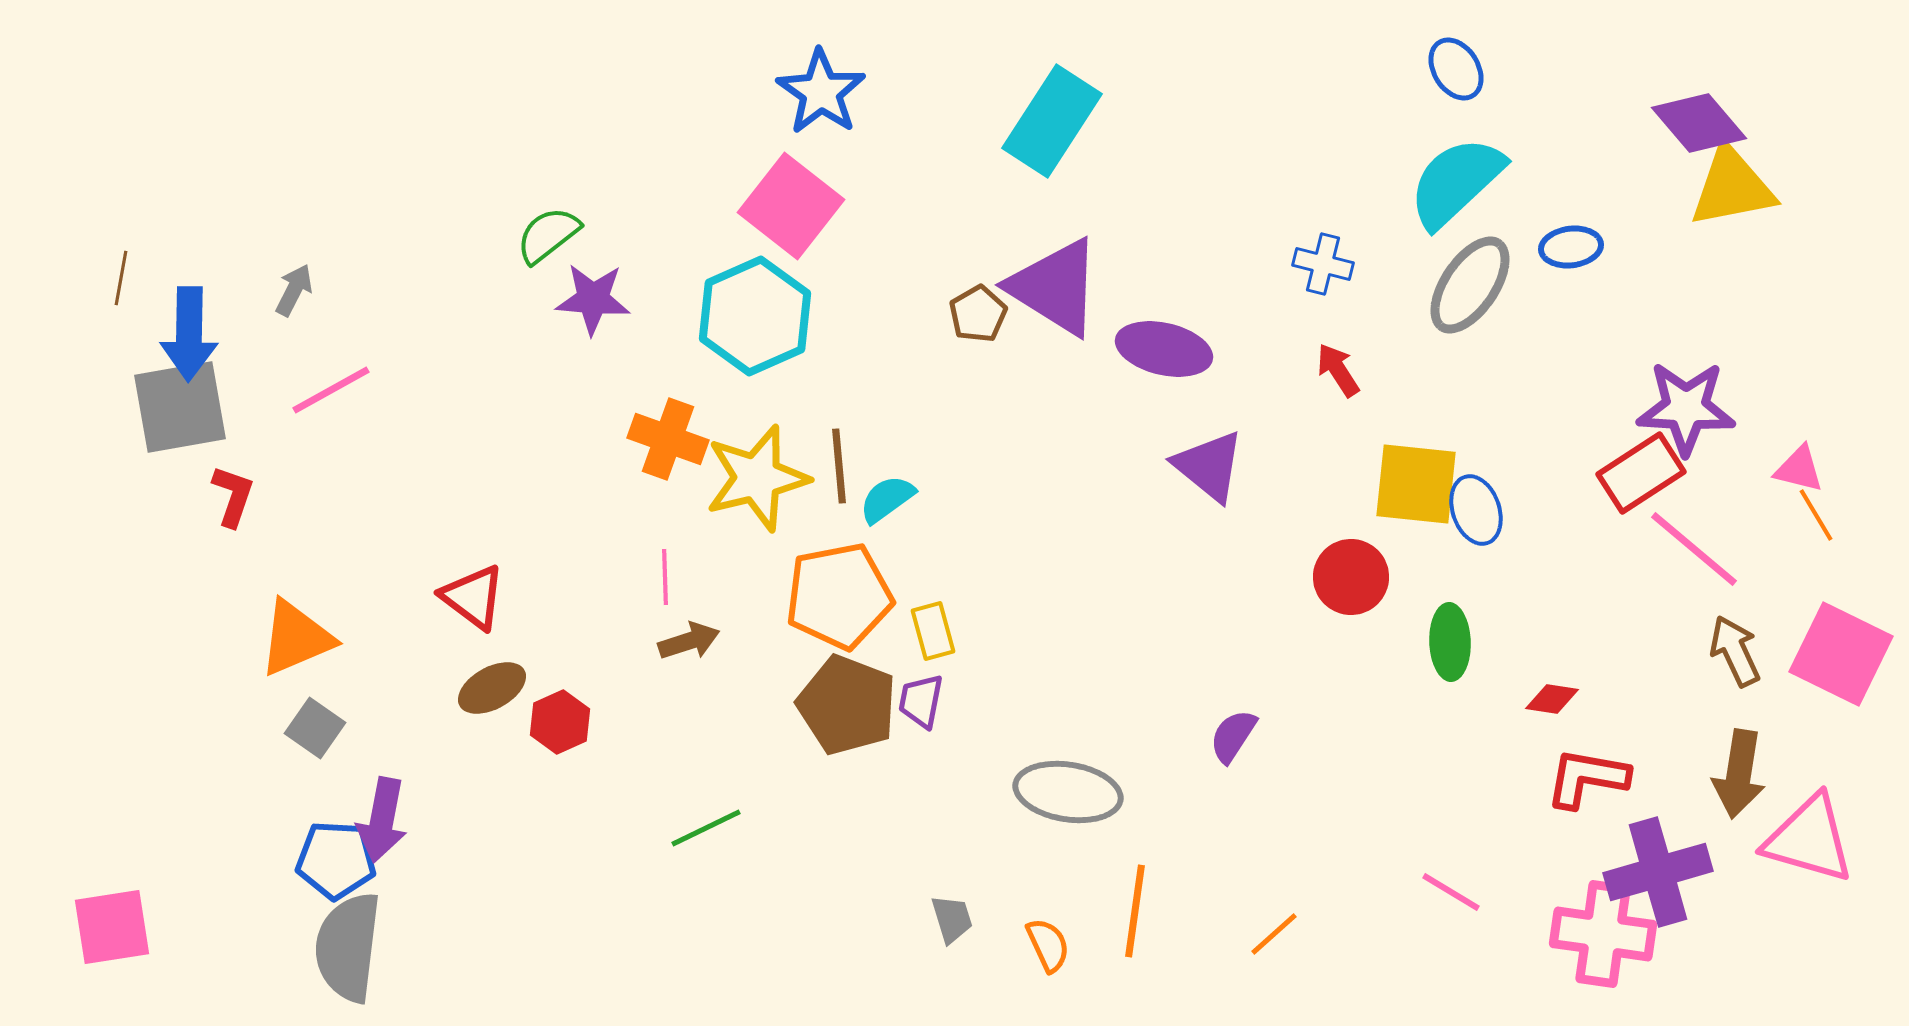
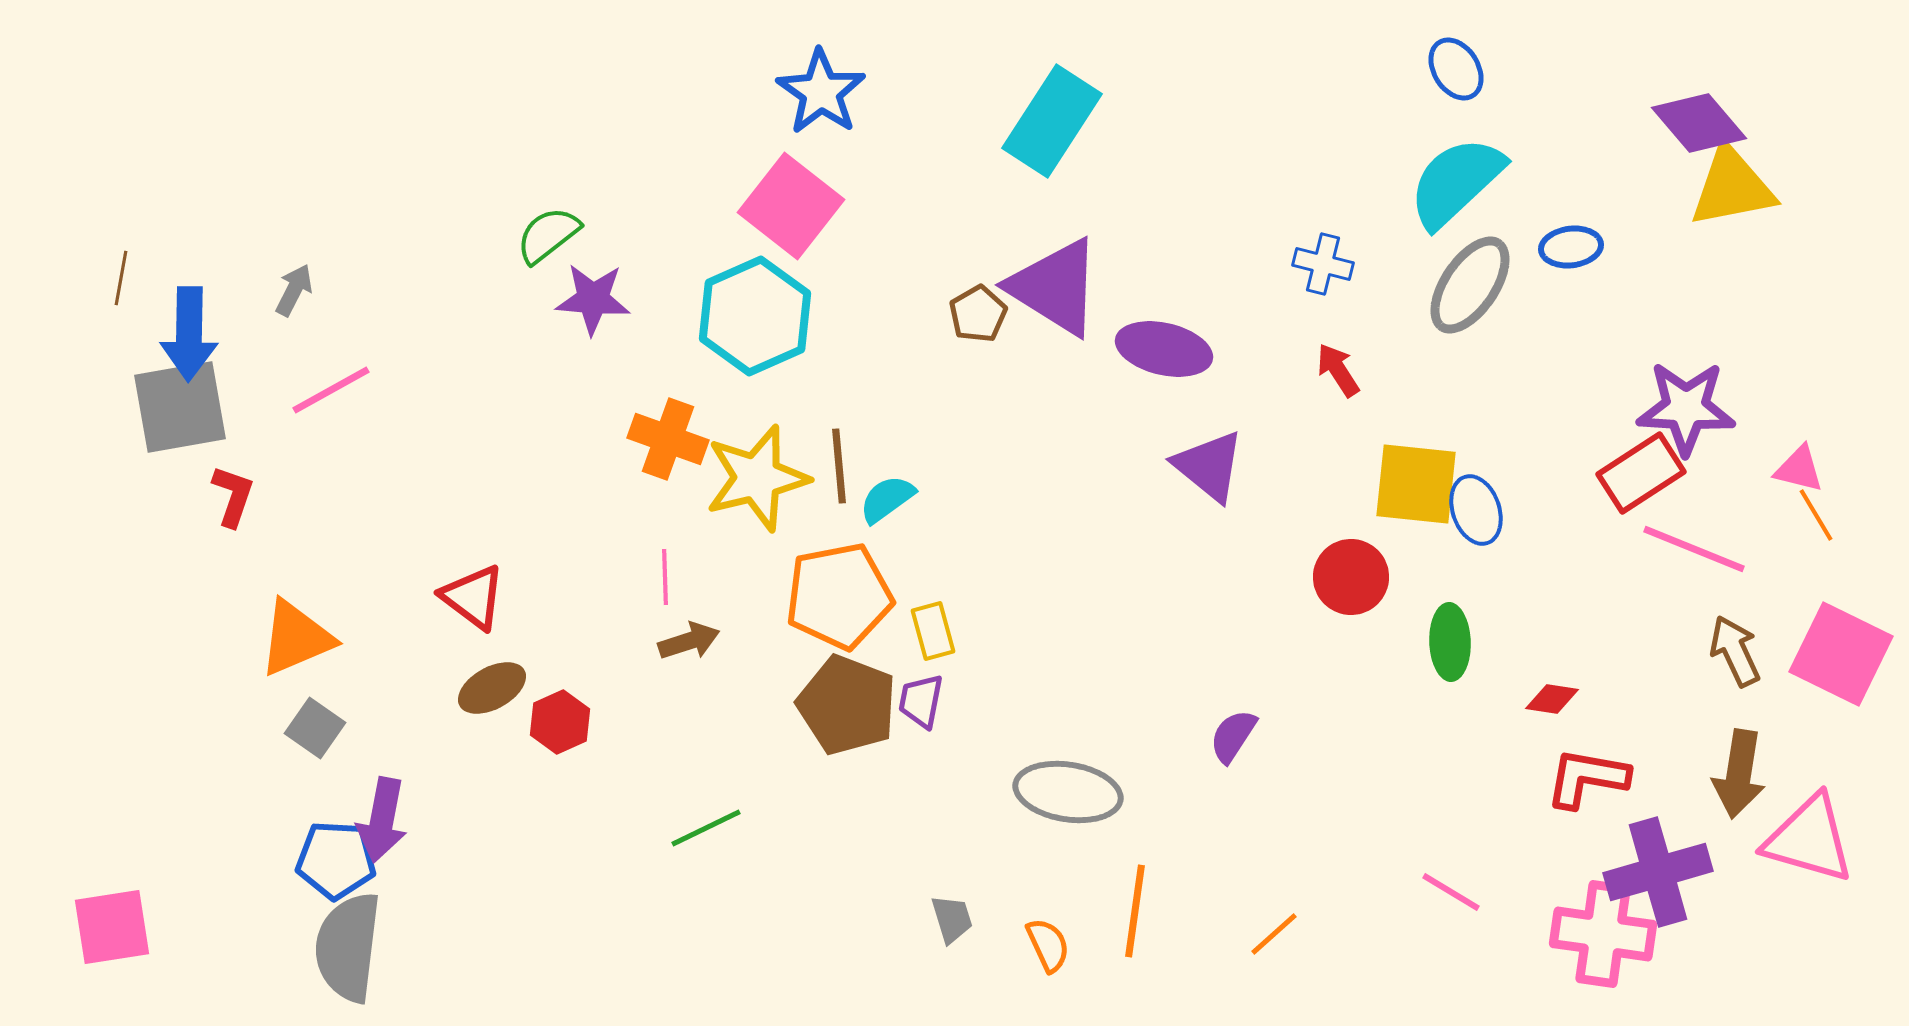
pink line at (1694, 549): rotated 18 degrees counterclockwise
